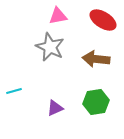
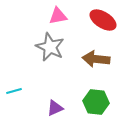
green hexagon: rotated 15 degrees clockwise
